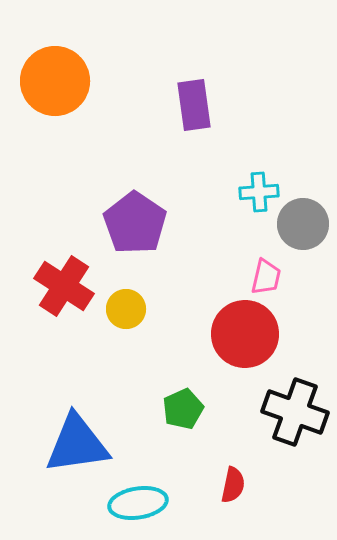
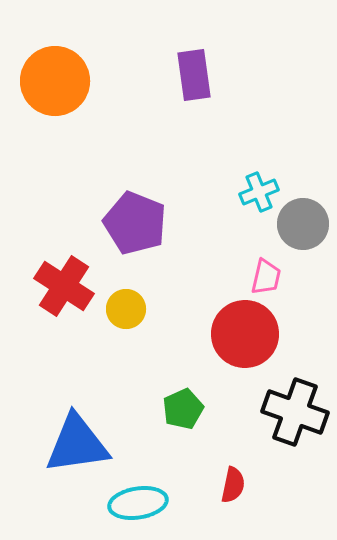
purple rectangle: moved 30 px up
cyan cross: rotated 18 degrees counterclockwise
purple pentagon: rotated 12 degrees counterclockwise
